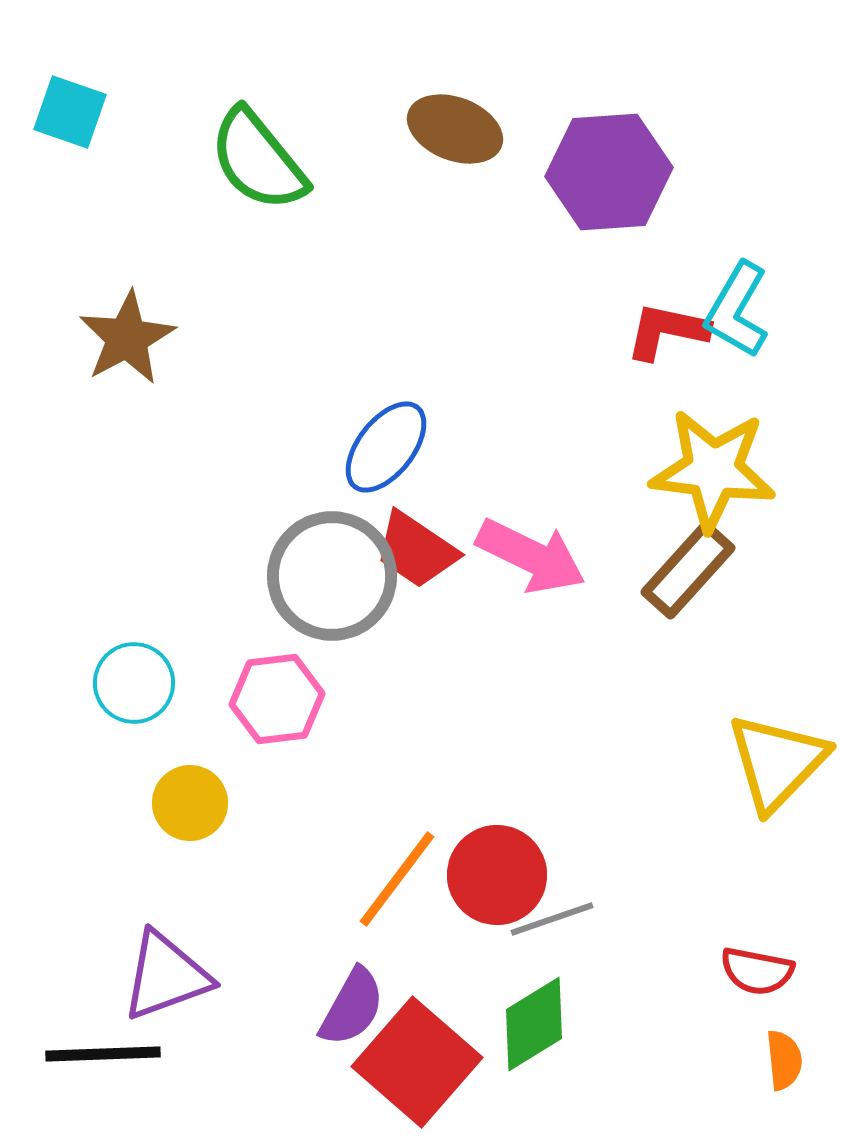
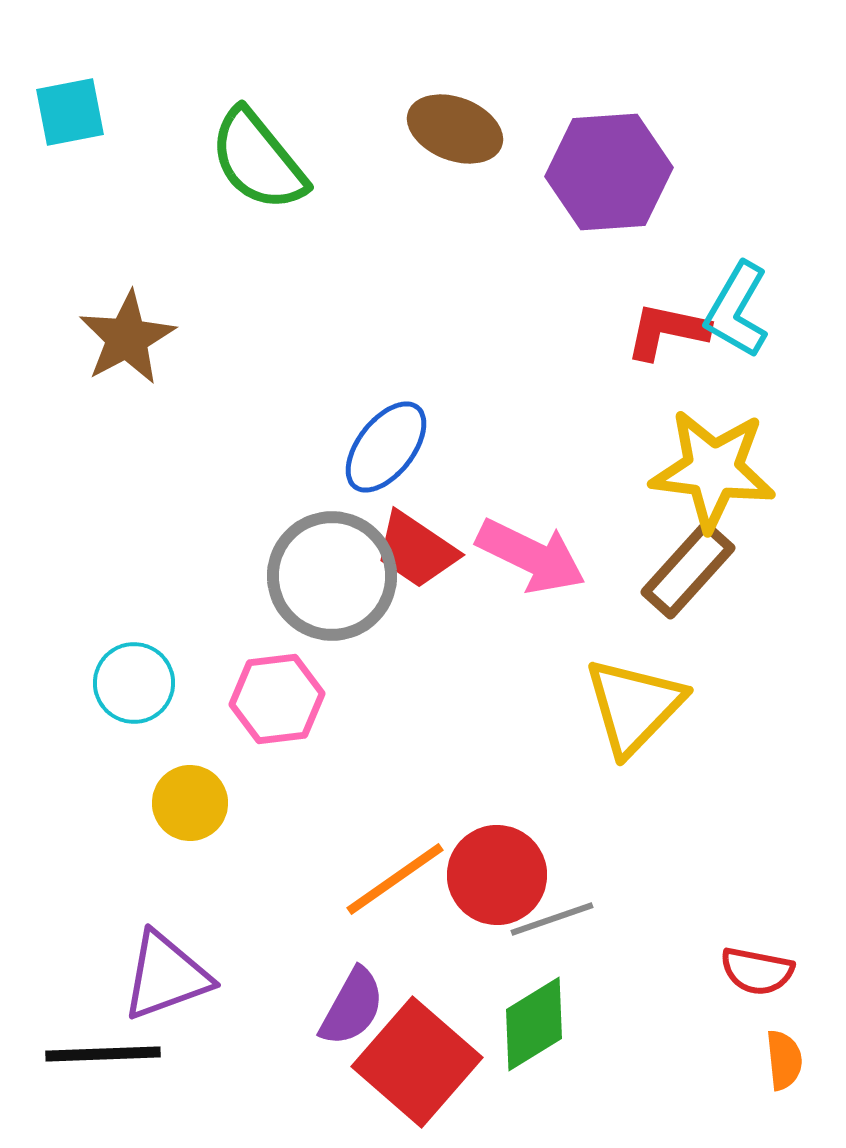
cyan square: rotated 30 degrees counterclockwise
yellow triangle: moved 143 px left, 56 px up
orange line: moved 2 px left; rotated 18 degrees clockwise
